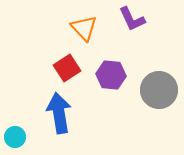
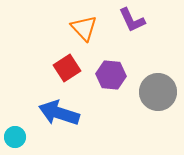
purple L-shape: moved 1 px down
gray circle: moved 1 px left, 2 px down
blue arrow: rotated 63 degrees counterclockwise
